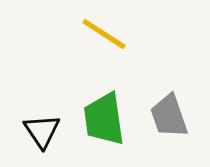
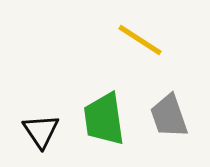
yellow line: moved 36 px right, 6 px down
black triangle: moved 1 px left
